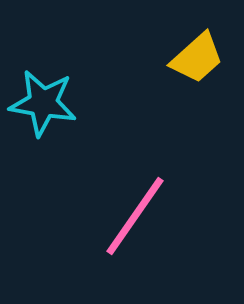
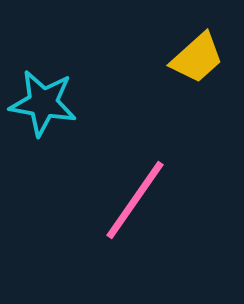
pink line: moved 16 px up
